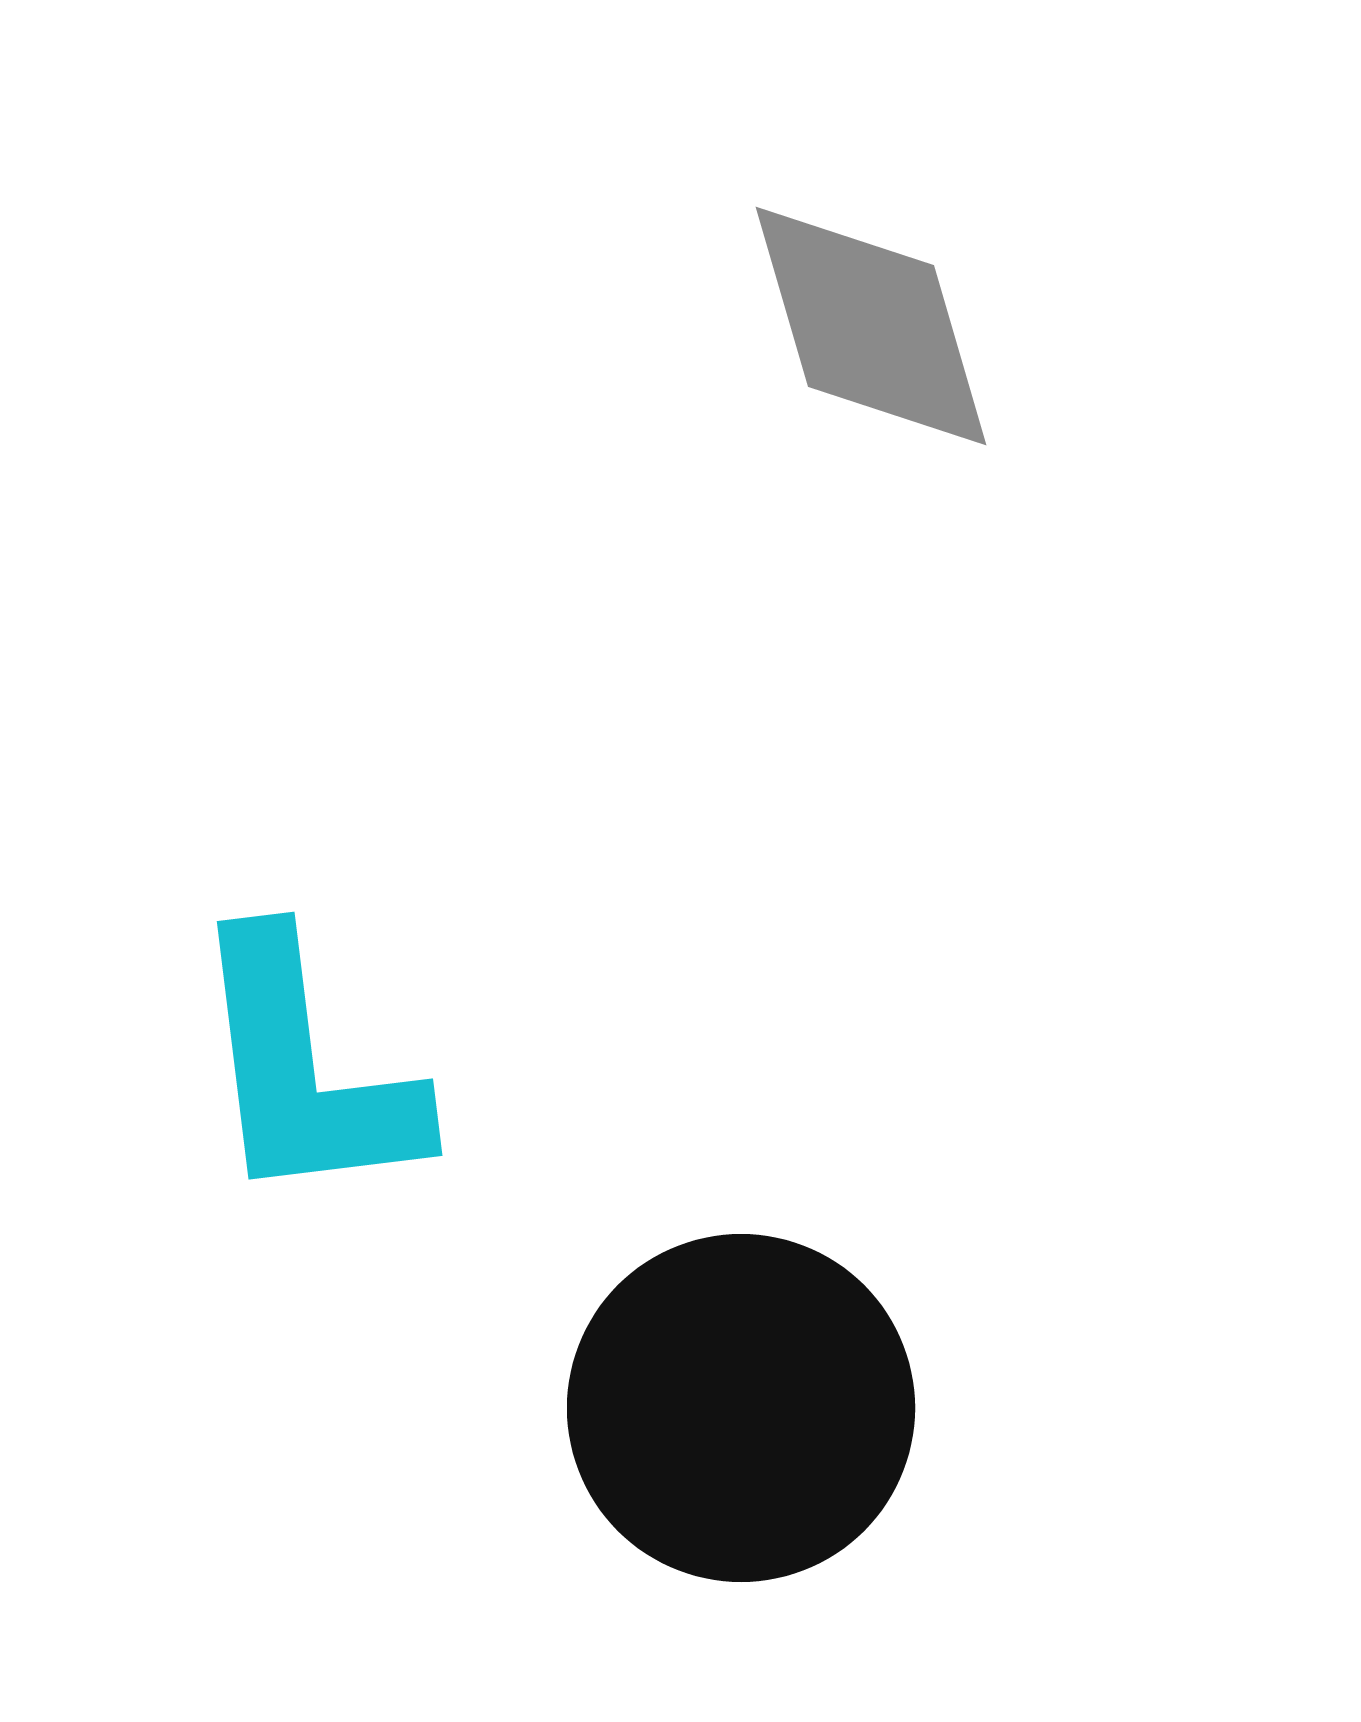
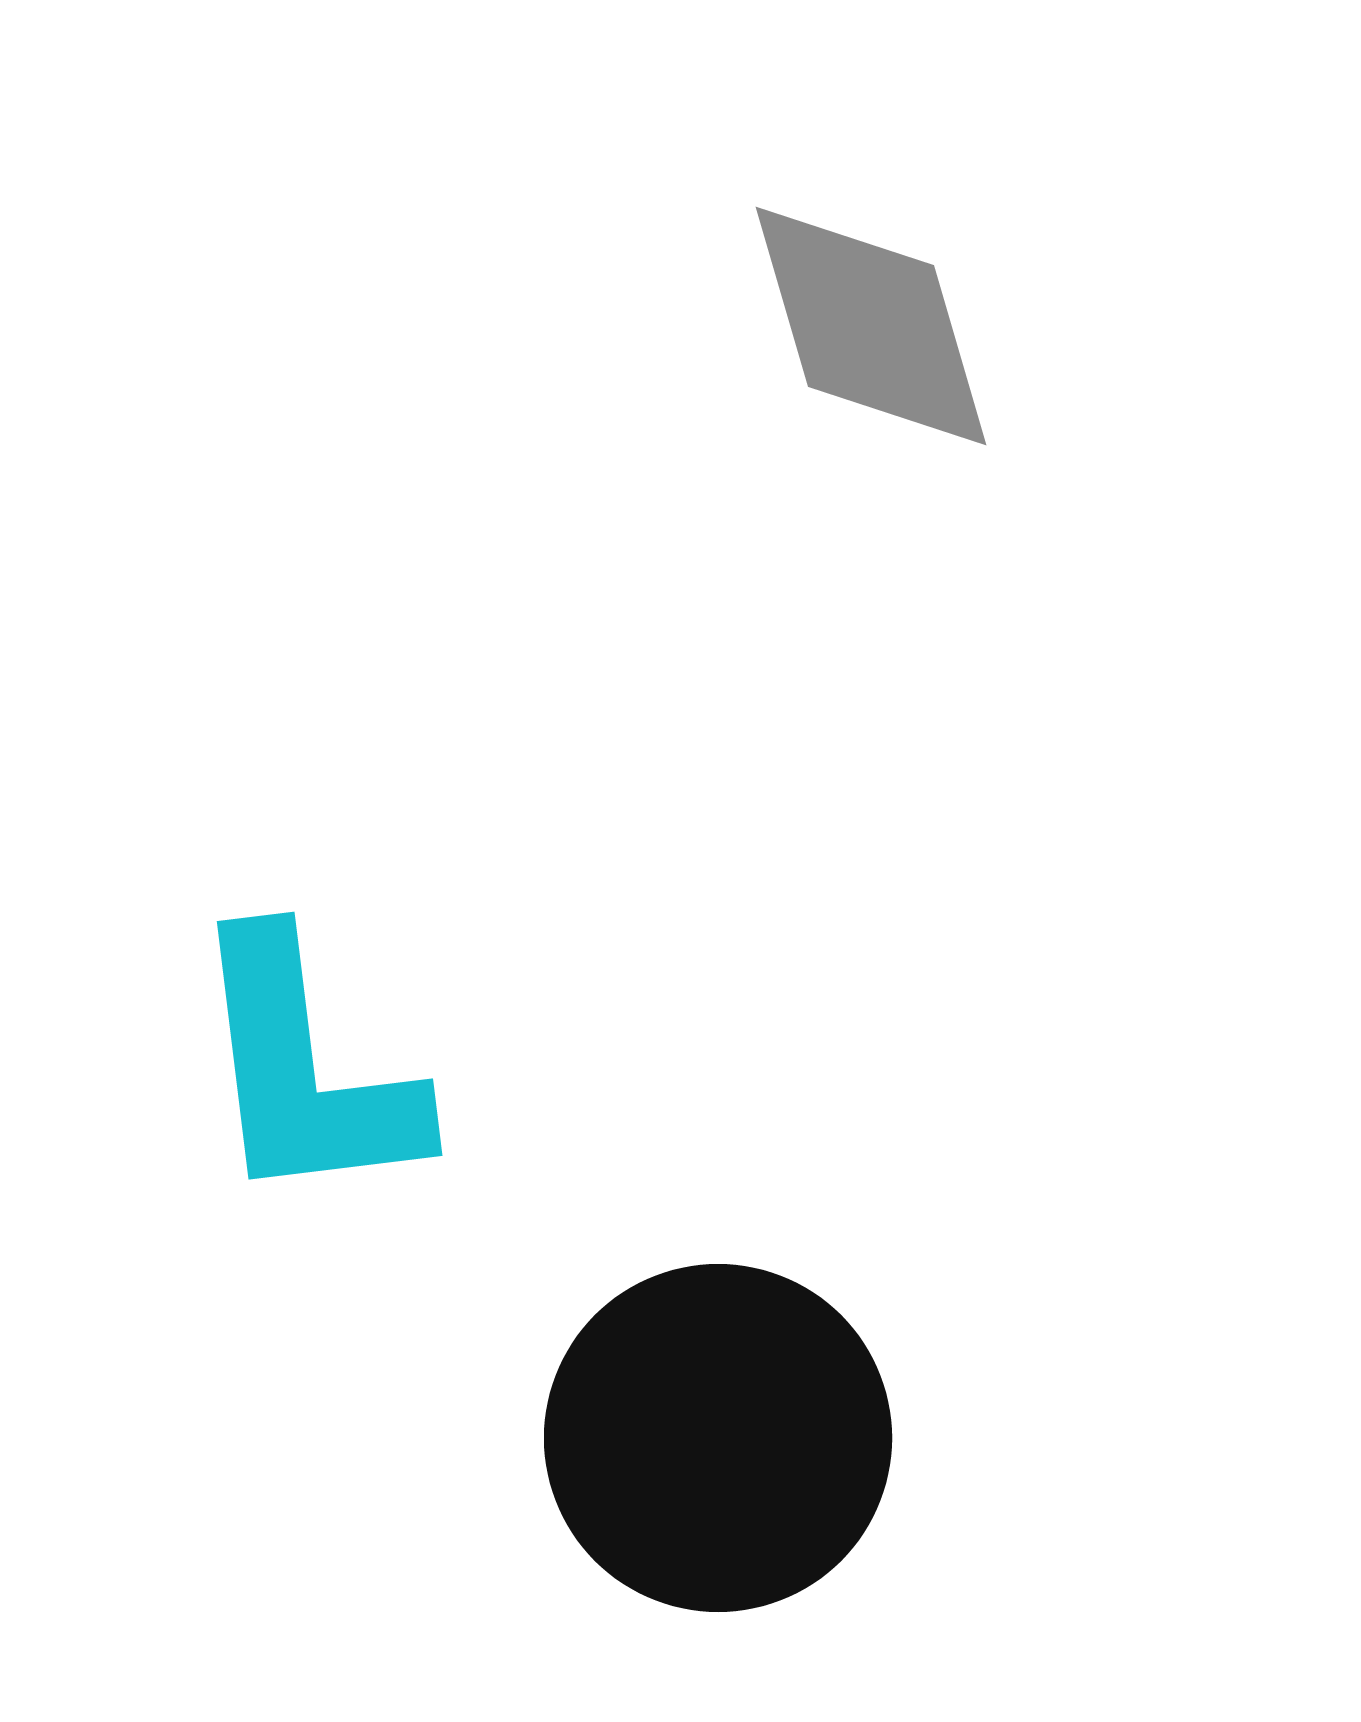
black circle: moved 23 px left, 30 px down
